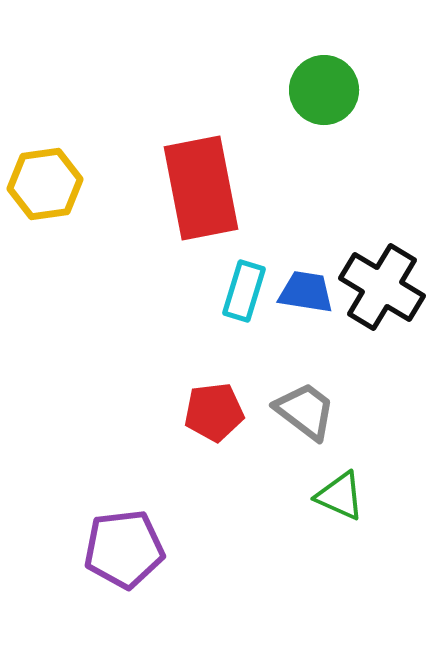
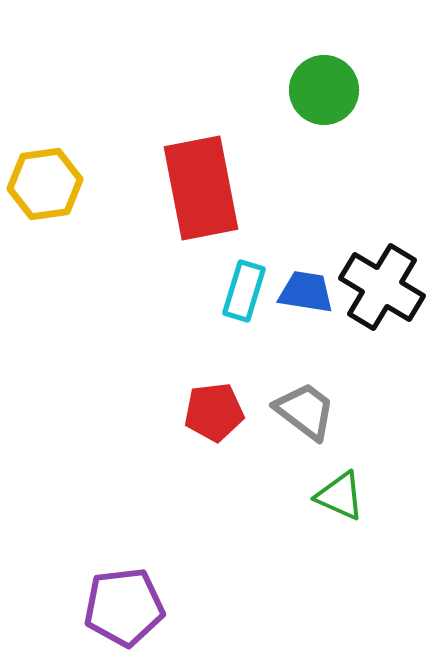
purple pentagon: moved 58 px down
